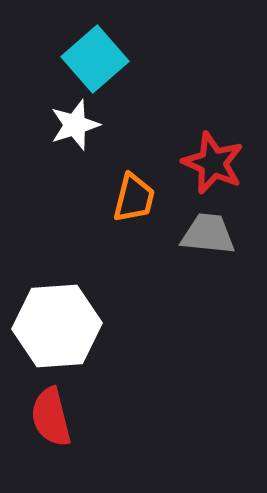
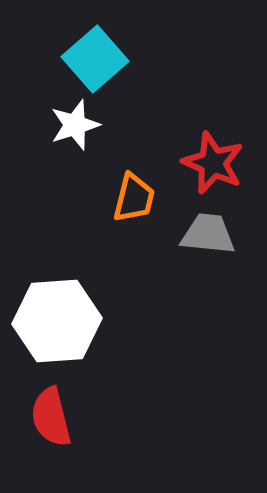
white hexagon: moved 5 px up
